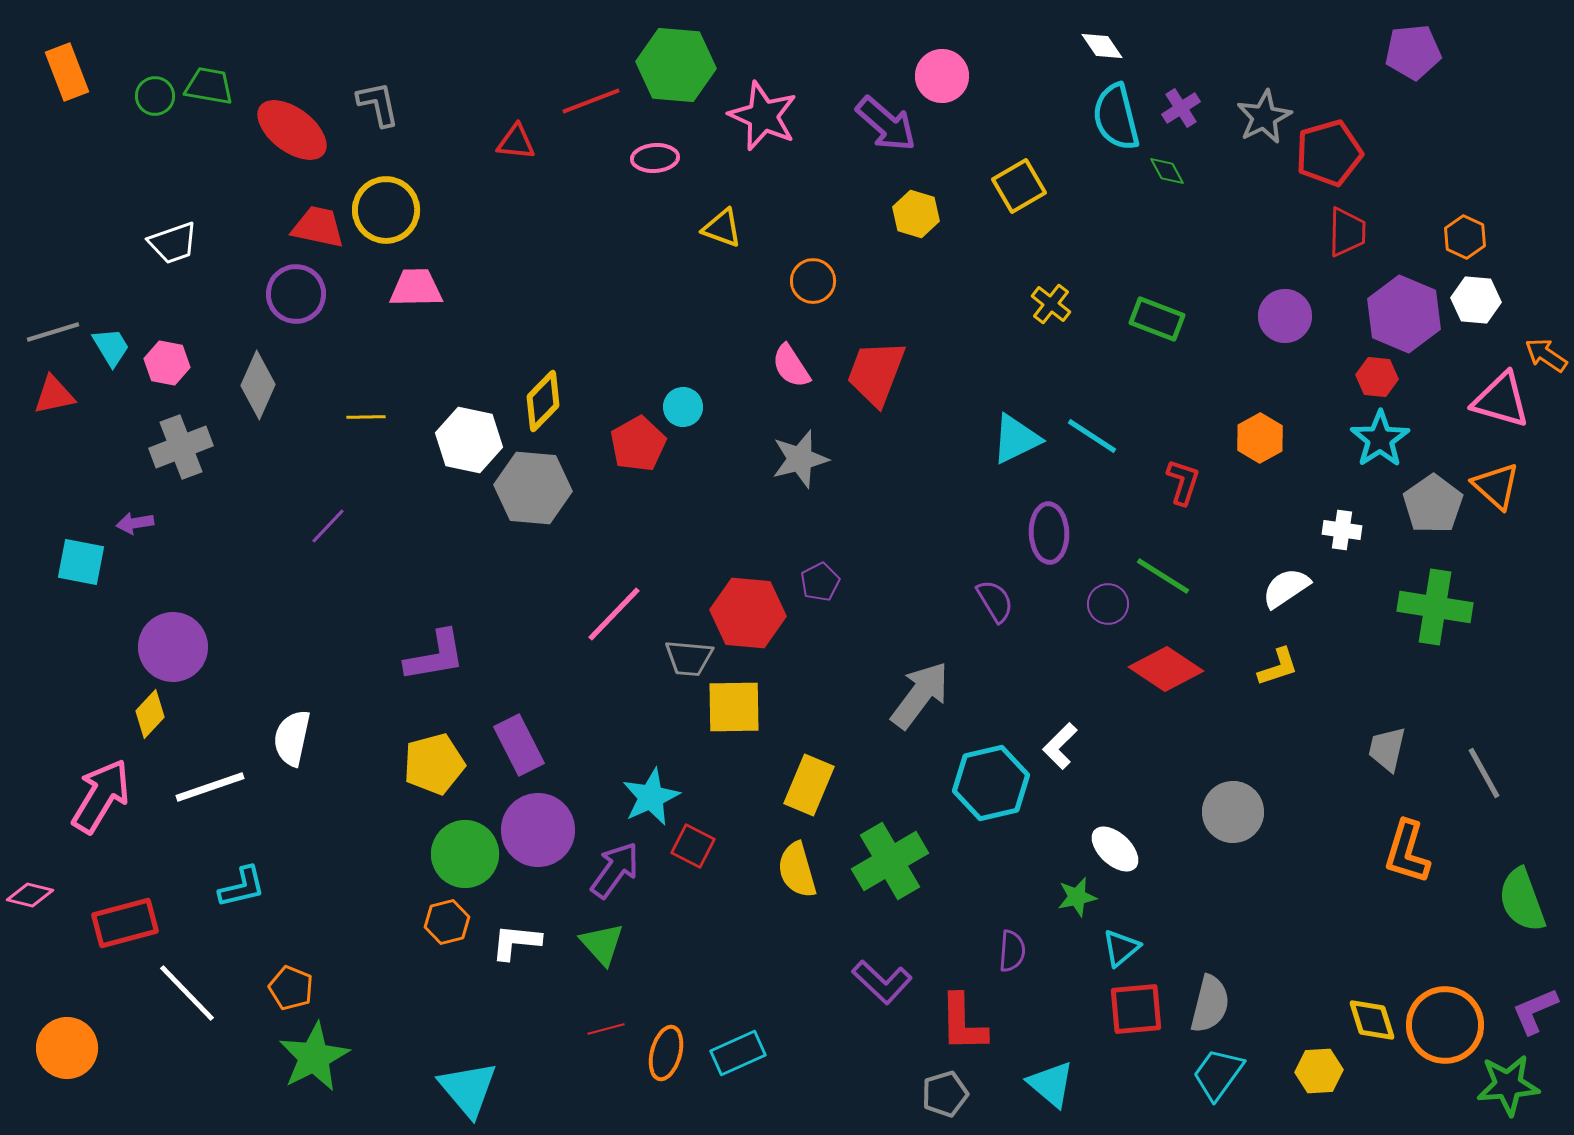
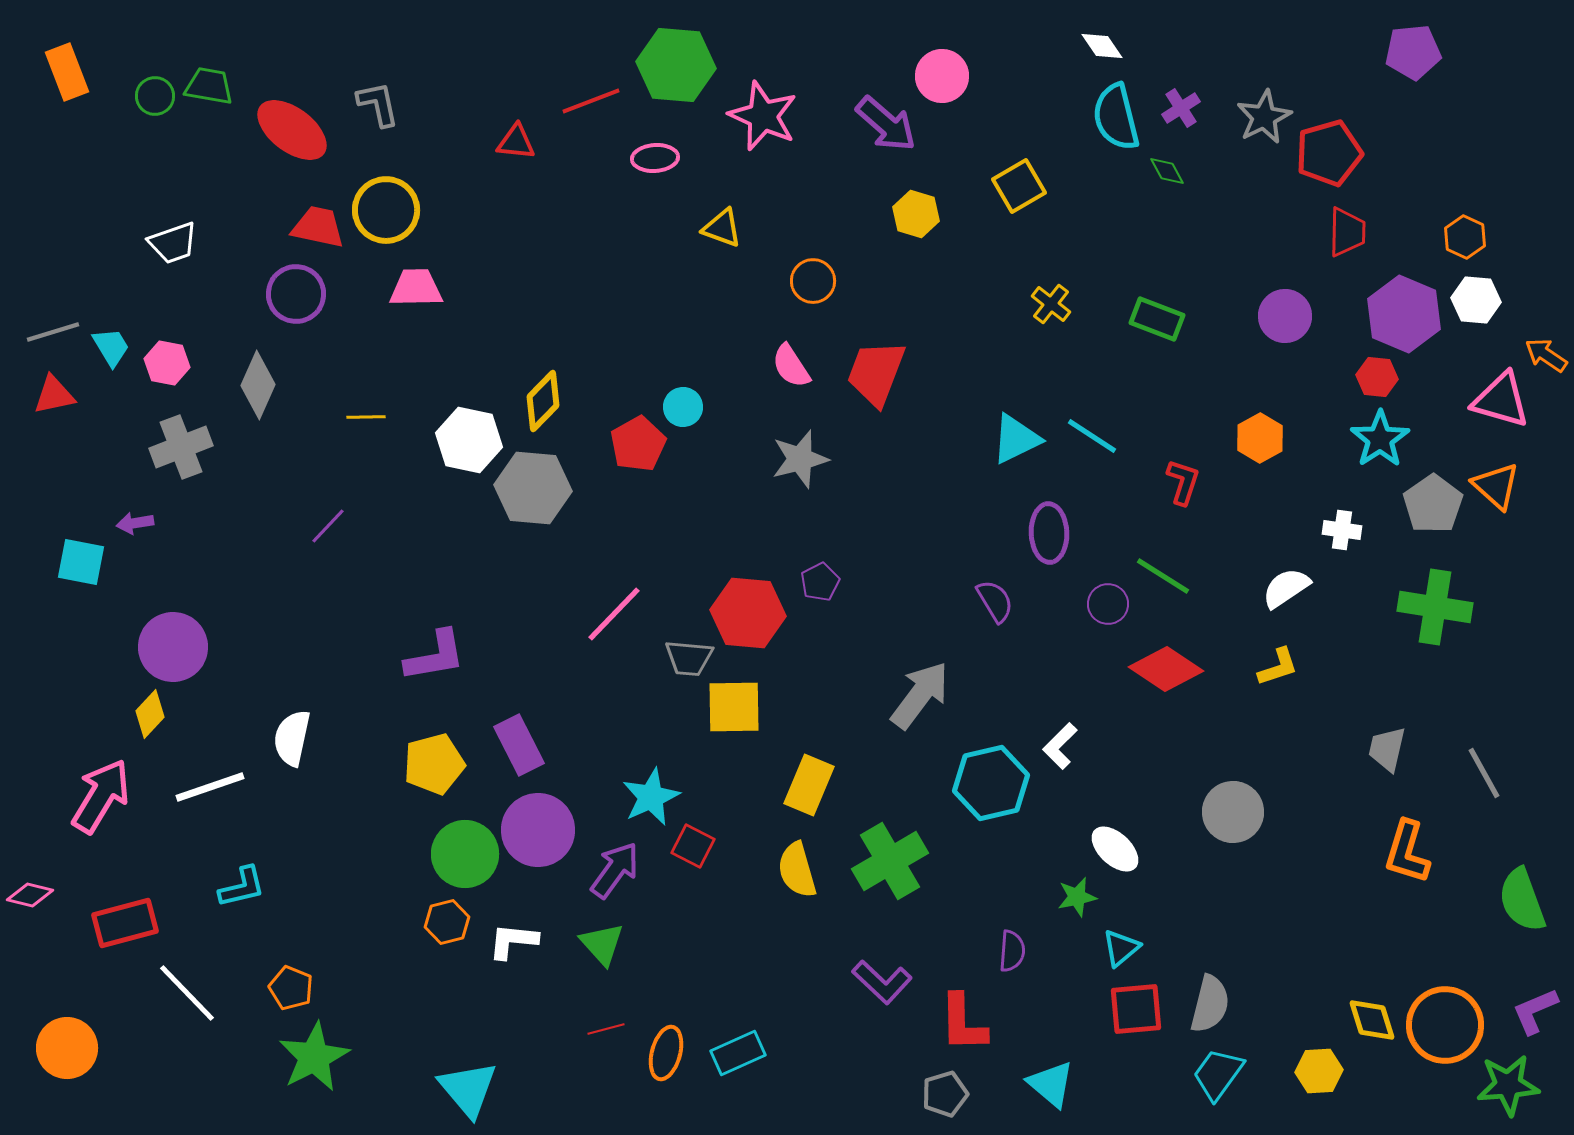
white L-shape at (516, 942): moved 3 px left, 1 px up
